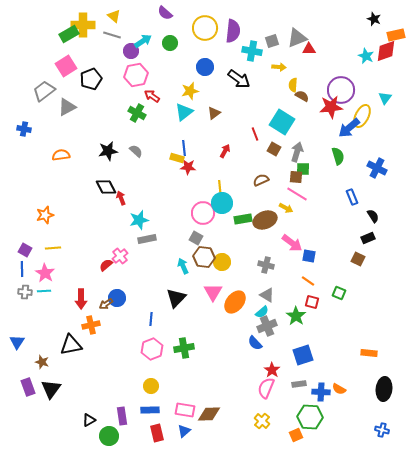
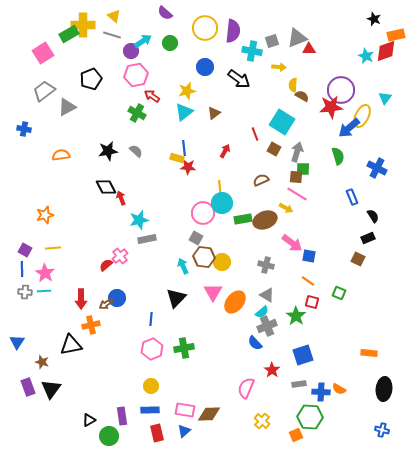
pink square at (66, 66): moved 23 px left, 13 px up
yellow star at (190, 91): moved 3 px left
pink semicircle at (266, 388): moved 20 px left
